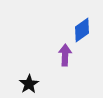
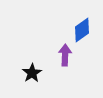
black star: moved 3 px right, 11 px up
